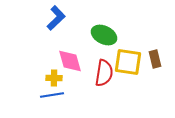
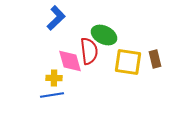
red semicircle: moved 15 px left, 22 px up; rotated 16 degrees counterclockwise
